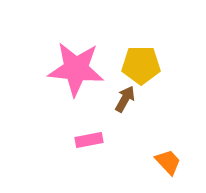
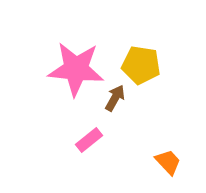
yellow pentagon: rotated 9 degrees clockwise
brown arrow: moved 10 px left, 1 px up
pink rectangle: rotated 28 degrees counterclockwise
